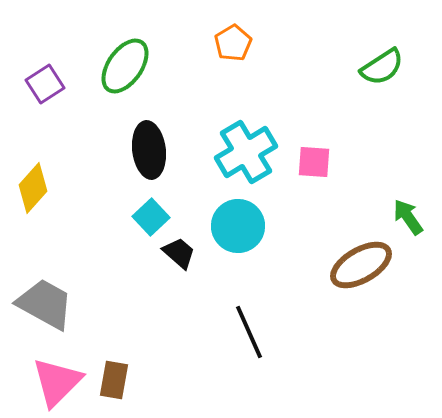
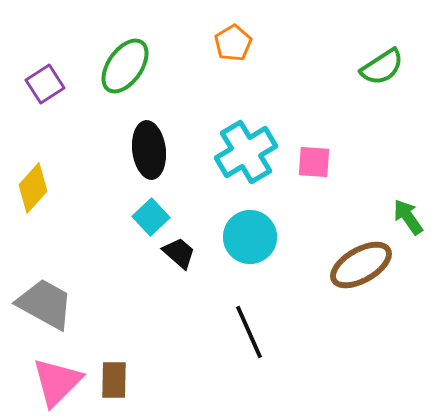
cyan circle: moved 12 px right, 11 px down
brown rectangle: rotated 9 degrees counterclockwise
